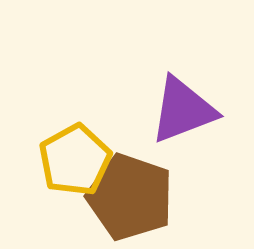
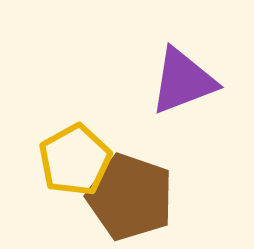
purple triangle: moved 29 px up
